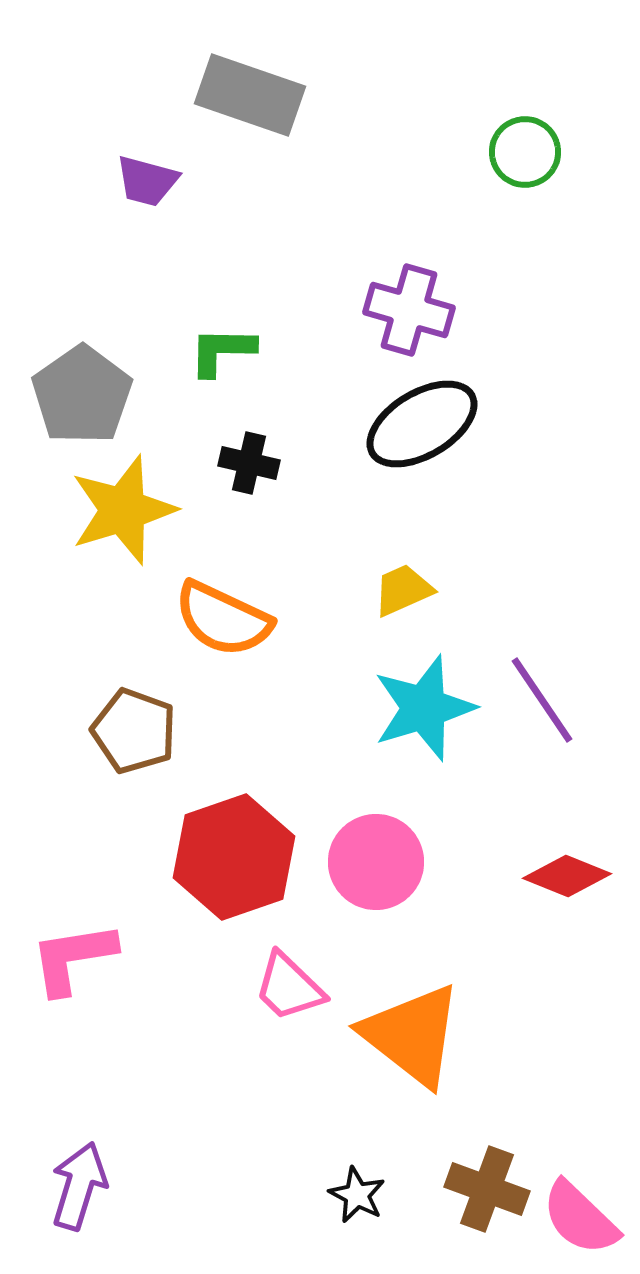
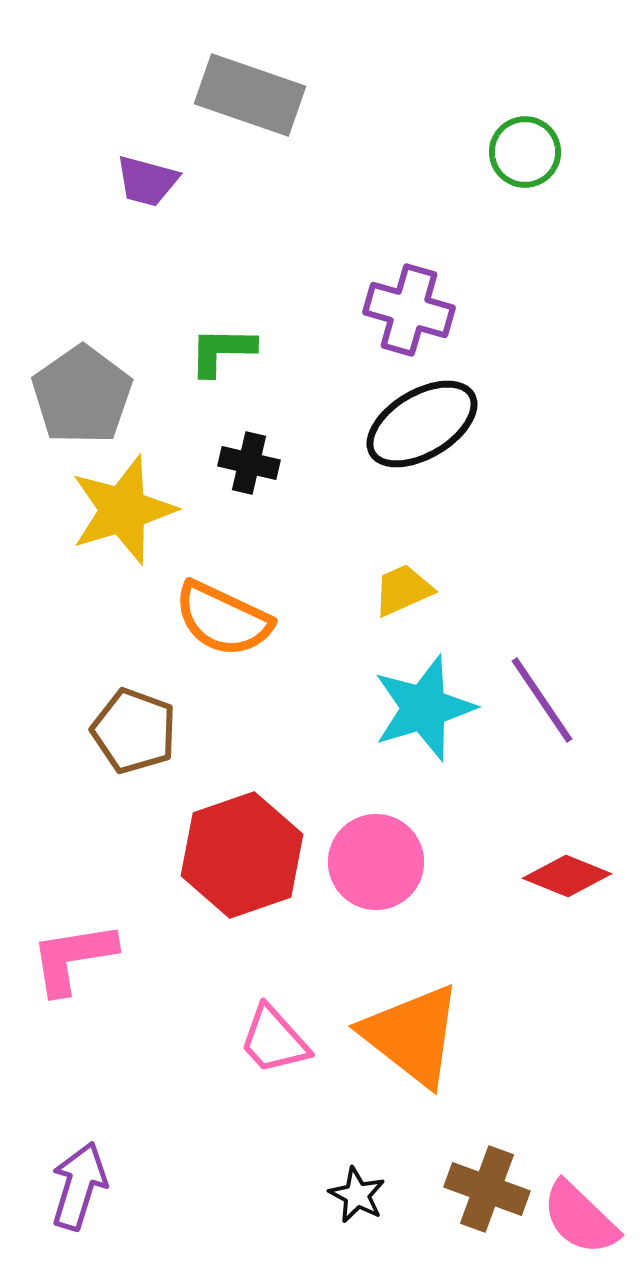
red hexagon: moved 8 px right, 2 px up
pink trapezoid: moved 15 px left, 53 px down; rotated 4 degrees clockwise
